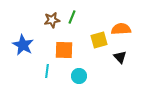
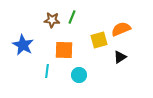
brown star: rotated 14 degrees clockwise
orange semicircle: rotated 18 degrees counterclockwise
black triangle: rotated 40 degrees clockwise
cyan circle: moved 1 px up
